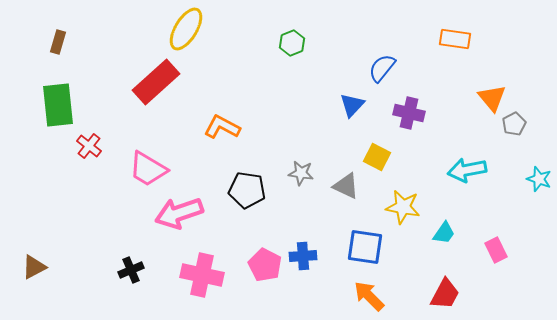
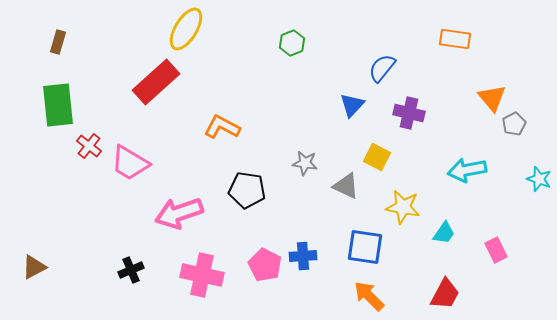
pink trapezoid: moved 18 px left, 6 px up
gray star: moved 4 px right, 10 px up
